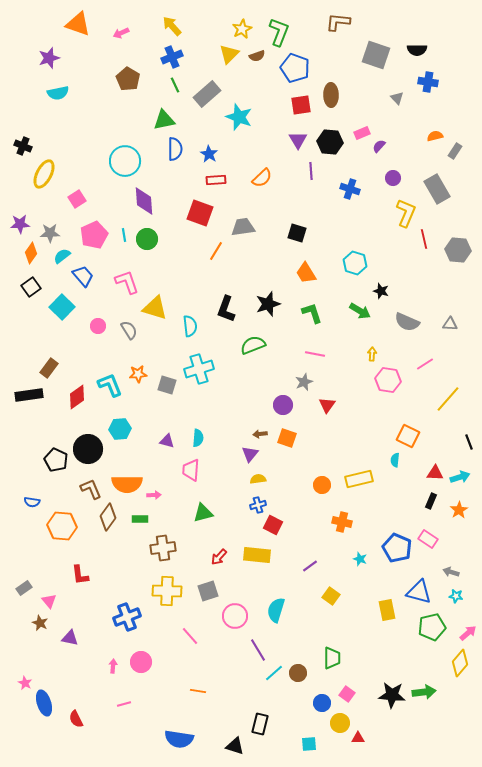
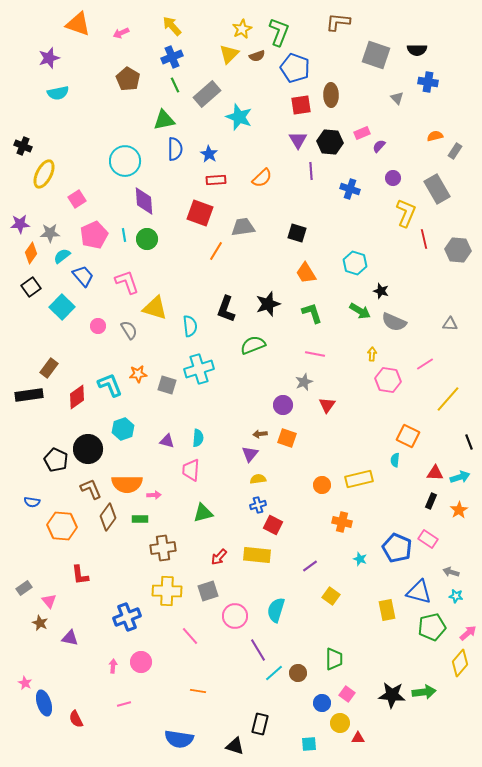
gray semicircle at (407, 322): moved 13 px left
cyan hexagon at (120, 429): moved 3 px right; rotated 15 degrees counterclockwise
green trapezoid at (332, 658): moved 2 px right, 1 px down
